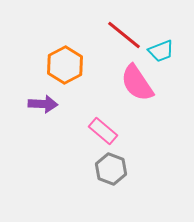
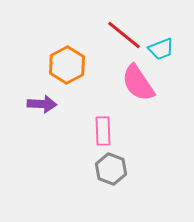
cyan trapezoid: moved 2 px up
orange hexagon: moved 2 px right
pink semicircle: moved 1 px right
purple arrow: moved 1 px left
pink rectangle: rotated 48 degrees clockwise
